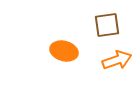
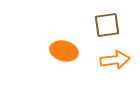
orange arrow: moved 2 px left; rotated 12 degrees clockwise
